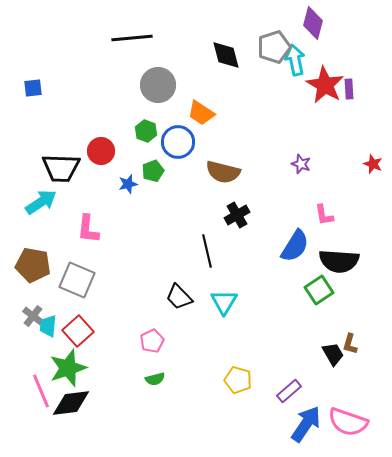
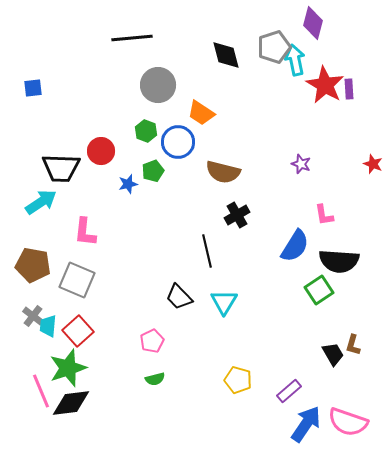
pink L-shape at (88, 229): moved 3 px left, 3 px down
brown L-shape at (350, 344): moved 3 px right, 1 px down
